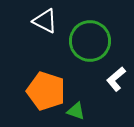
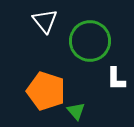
white triangle: rotated 24 degrees clockwise
white L-shape: rotated 50 degrees counterclockwise
green triangle: rotated 30 degrees clockwise
